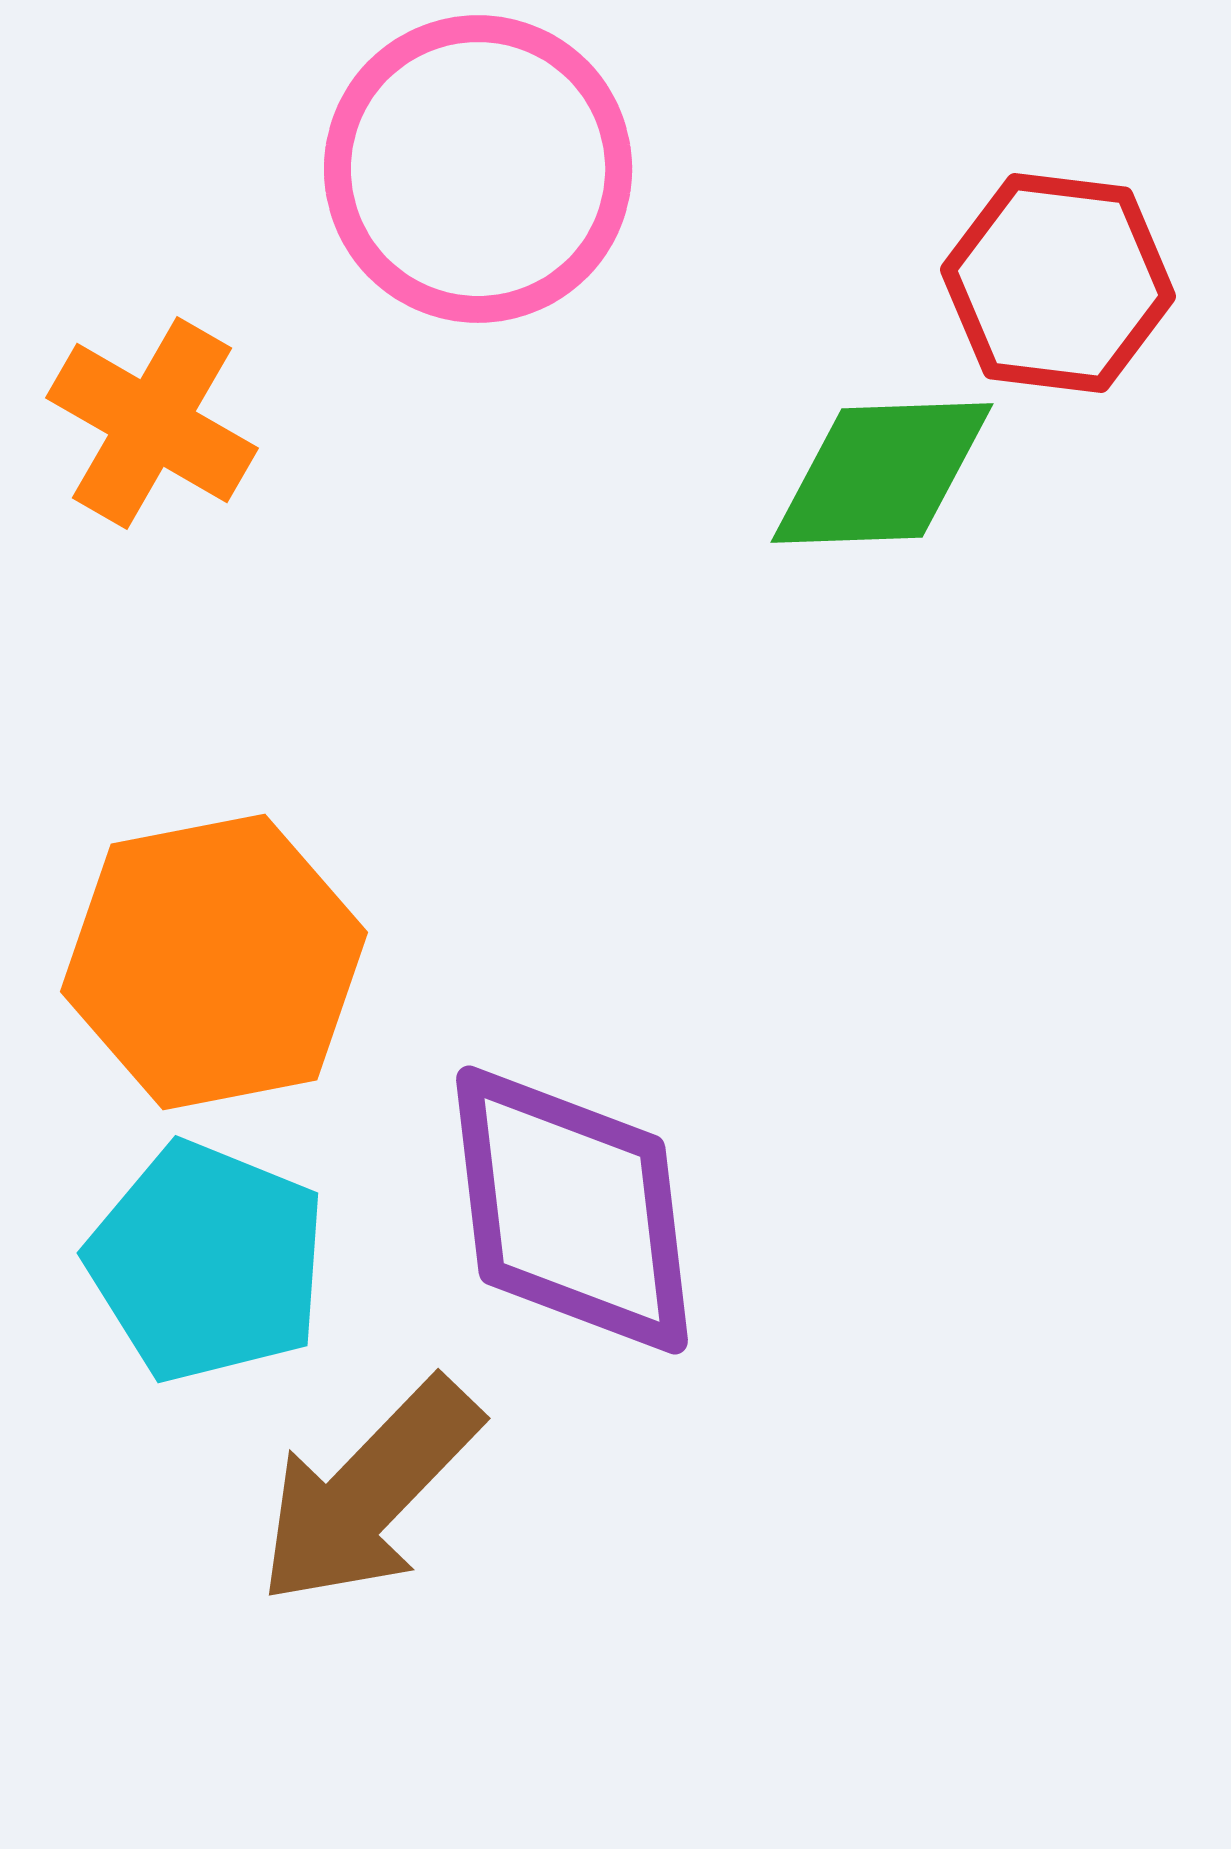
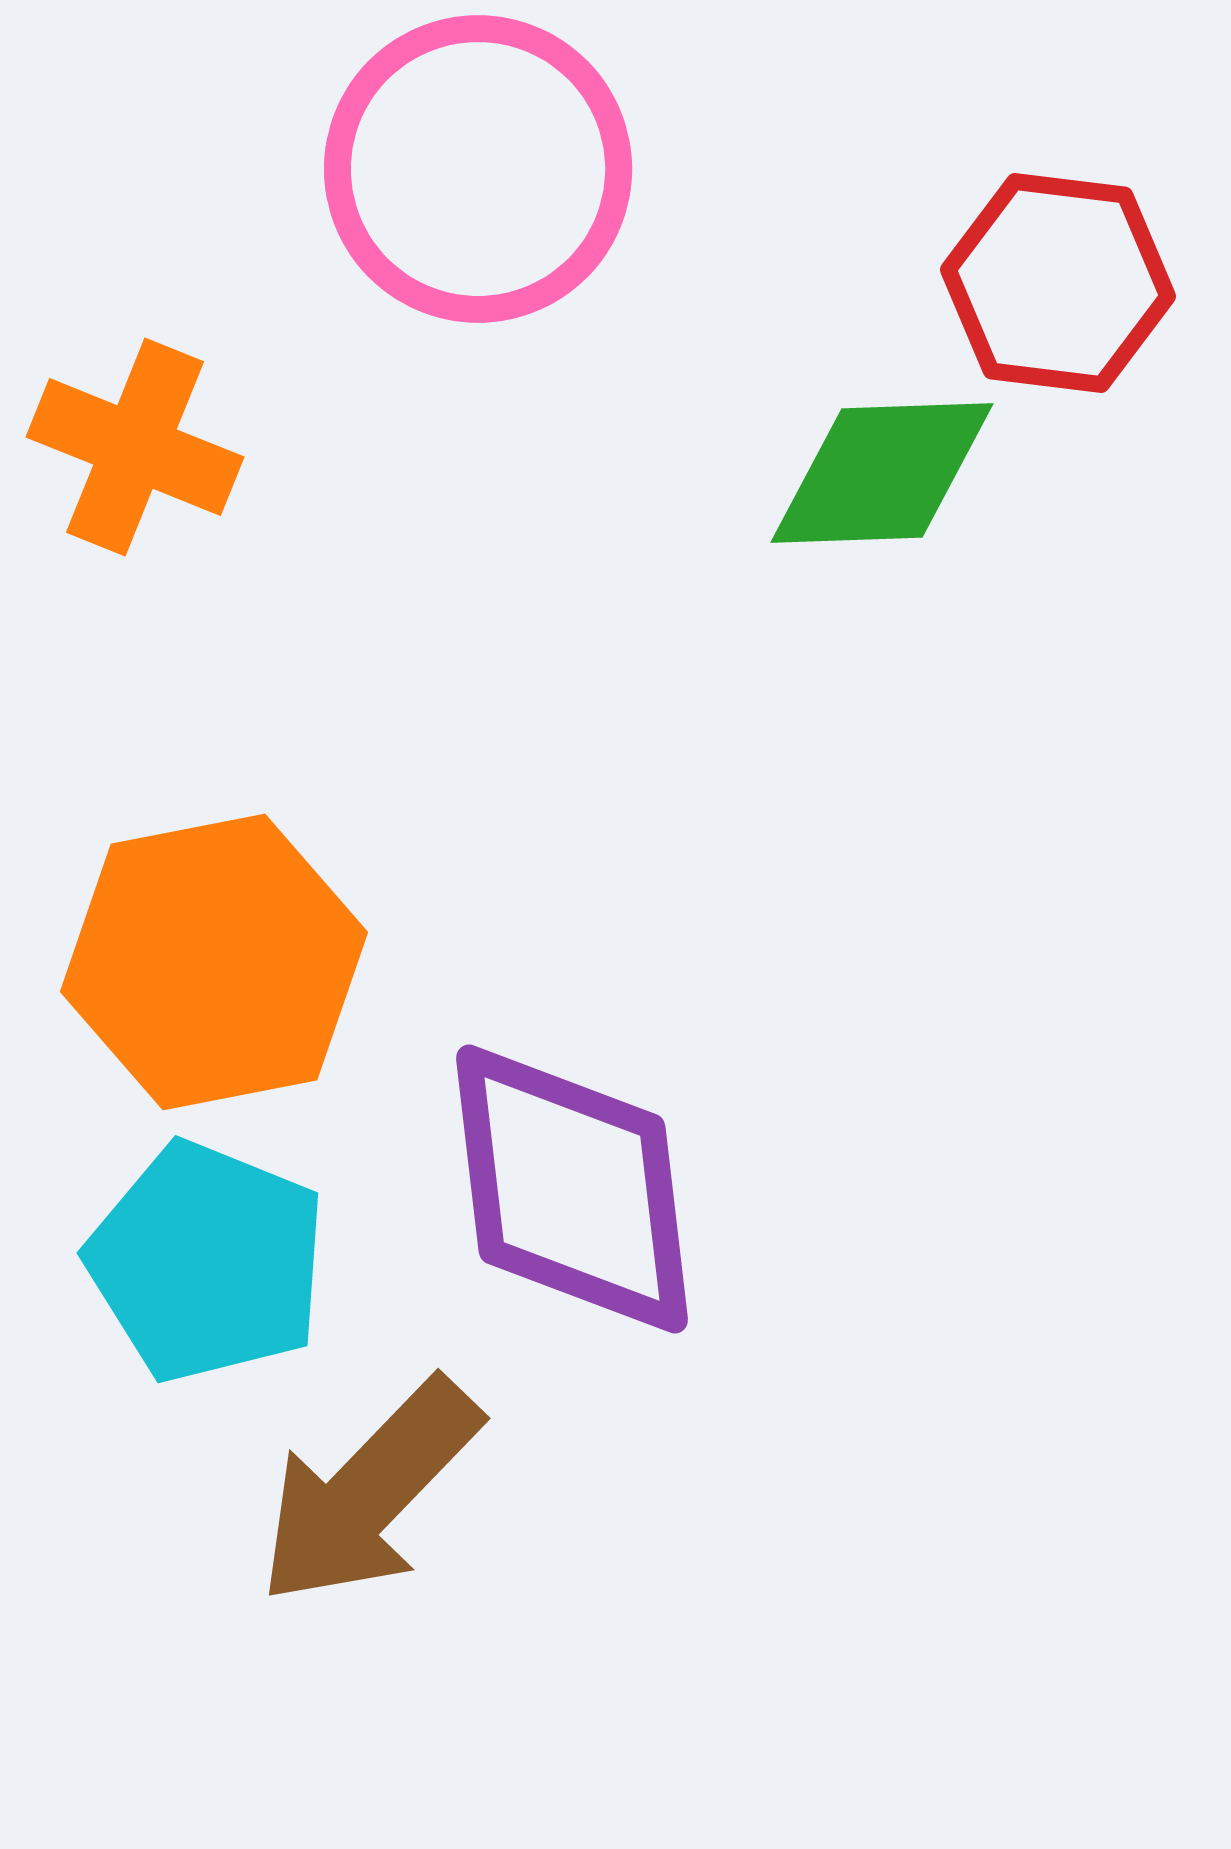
orange cross: moved 17 px left, 24 px down; rotated 8 degrees counterclockwise
purple diamond: moved 21 px up
